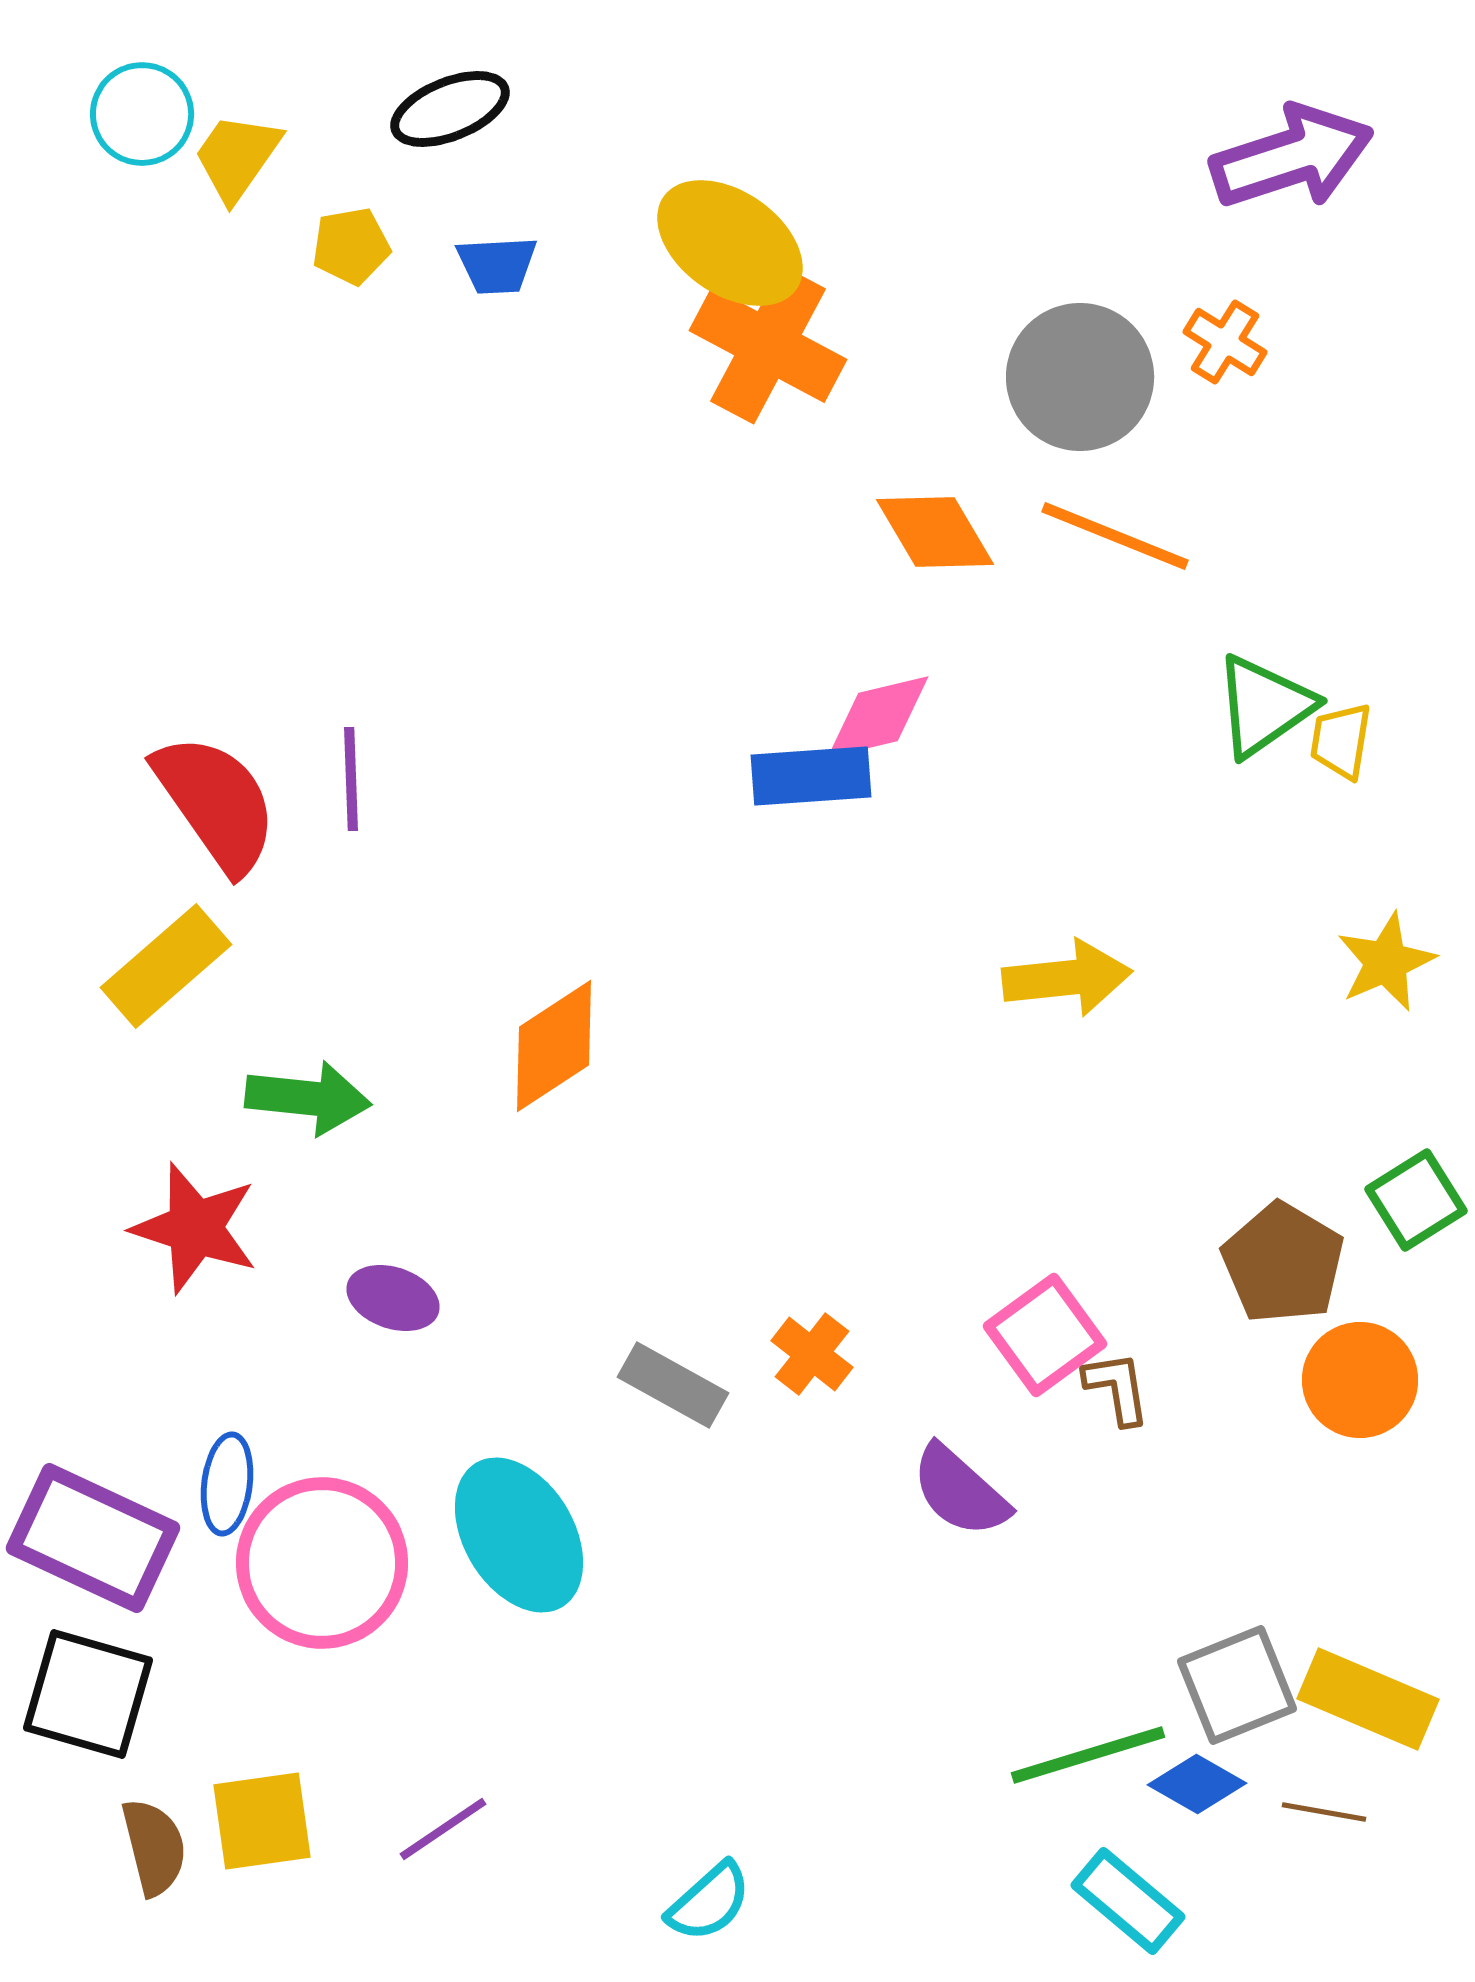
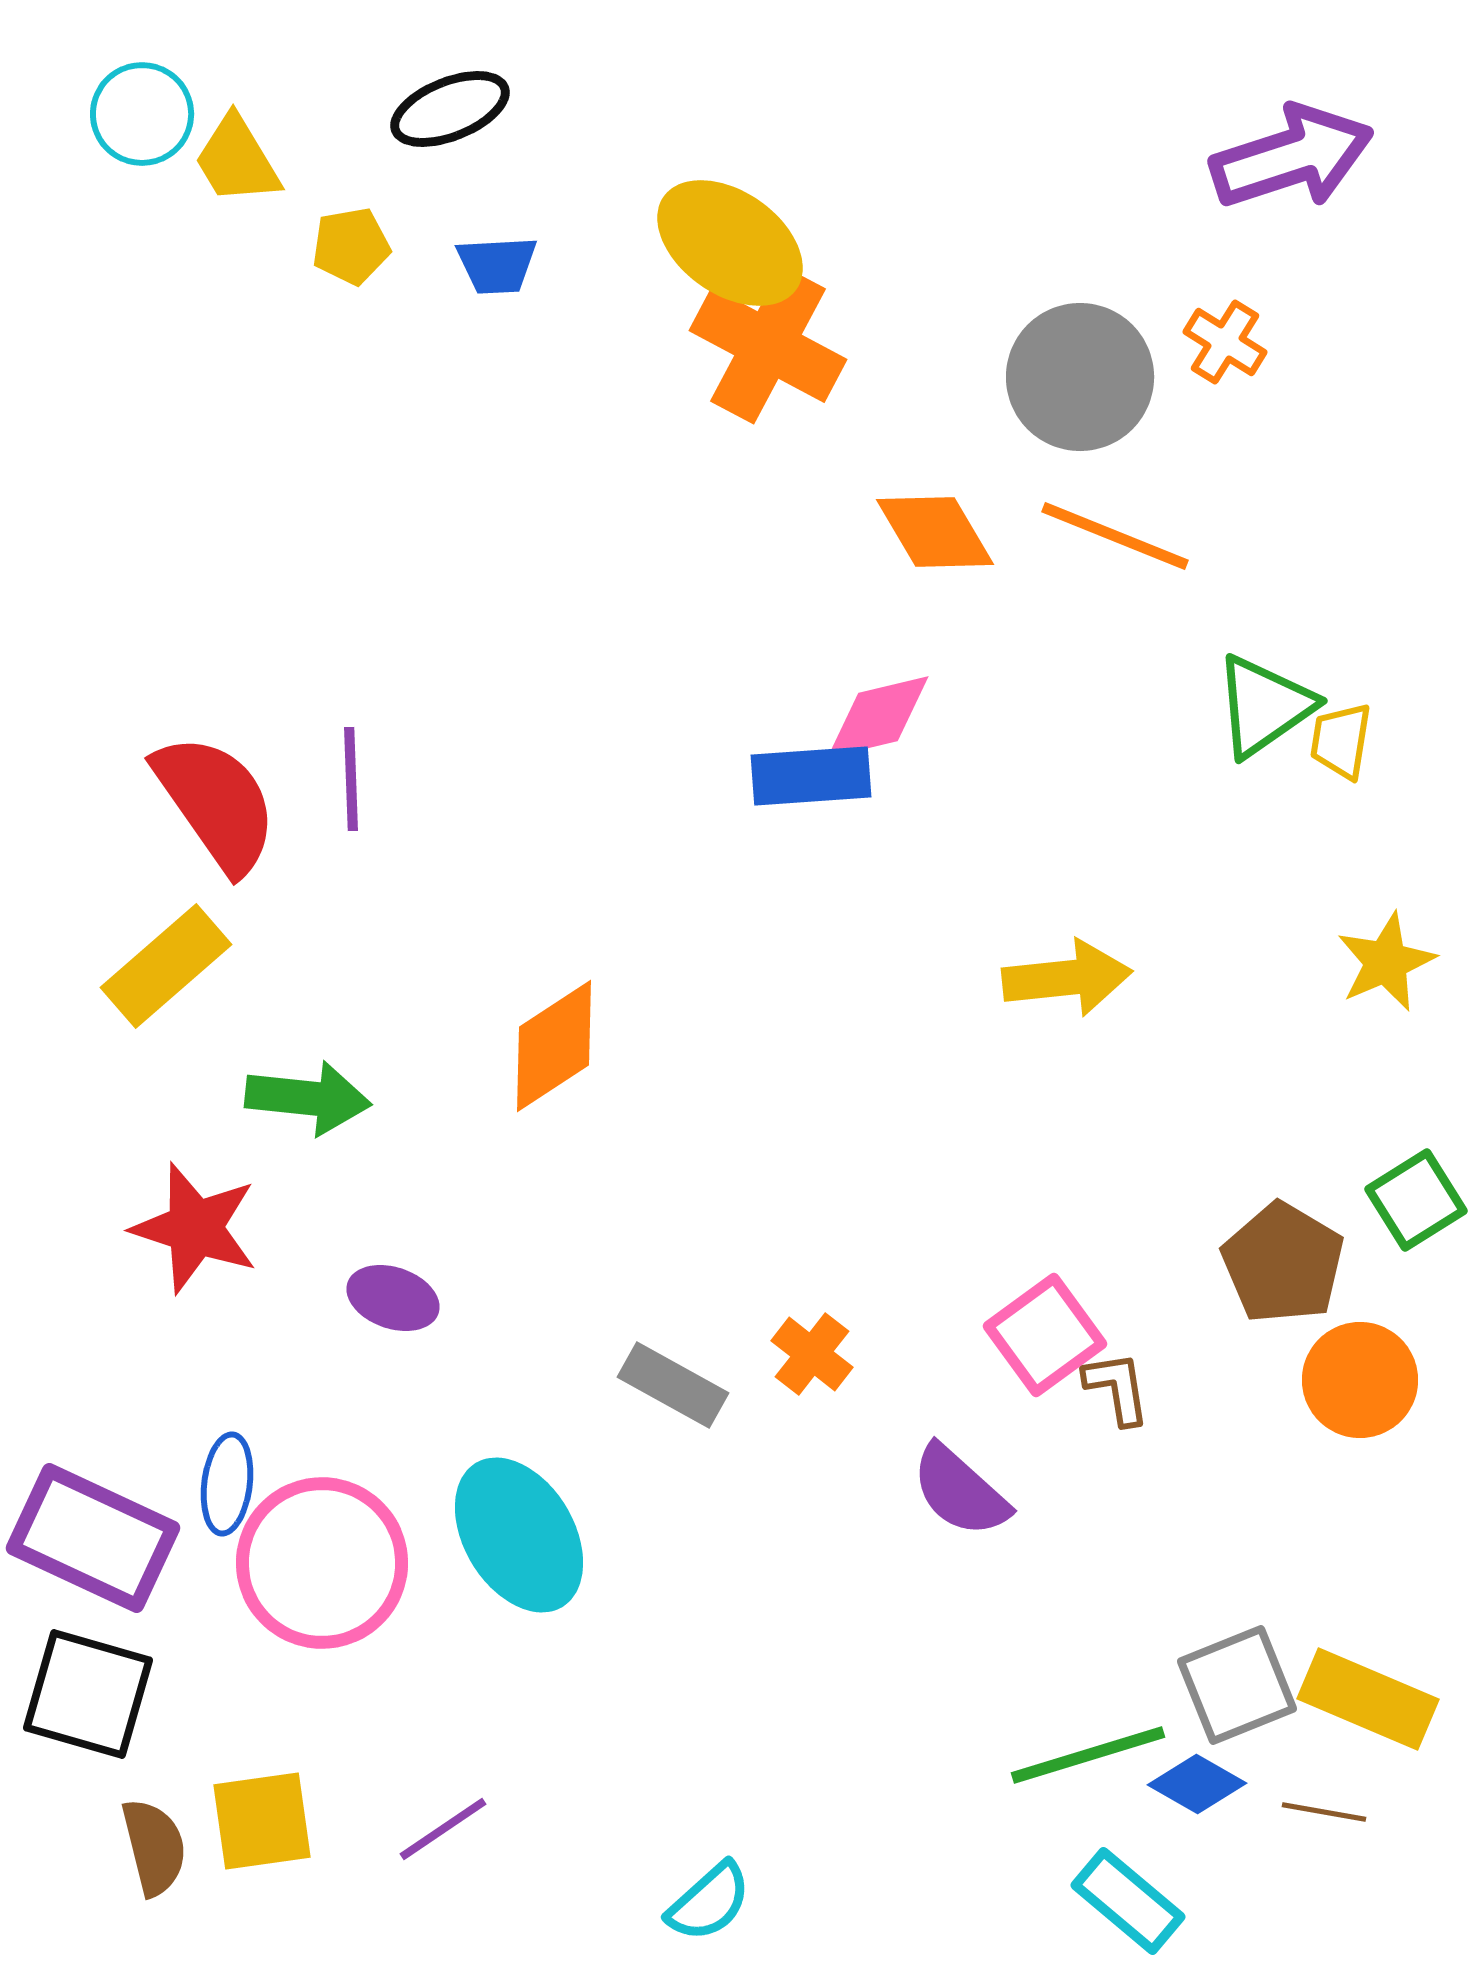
yellow trapezoid at (237, 157): moved 3 px down; rotated 66 degrees counterclockwise
